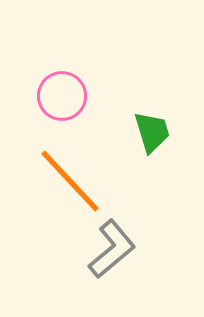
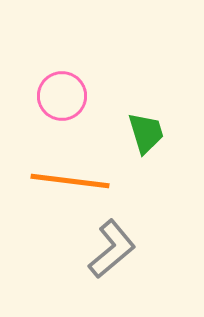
green trapezoid: moved 6 px left, 1 px down
orange line: rotated 40 degrees counterclockwise
